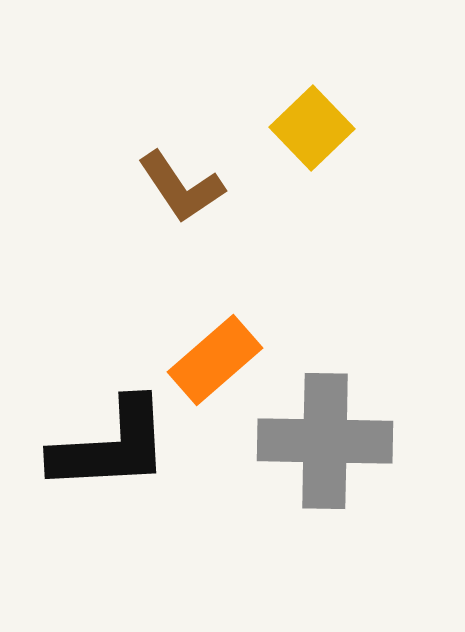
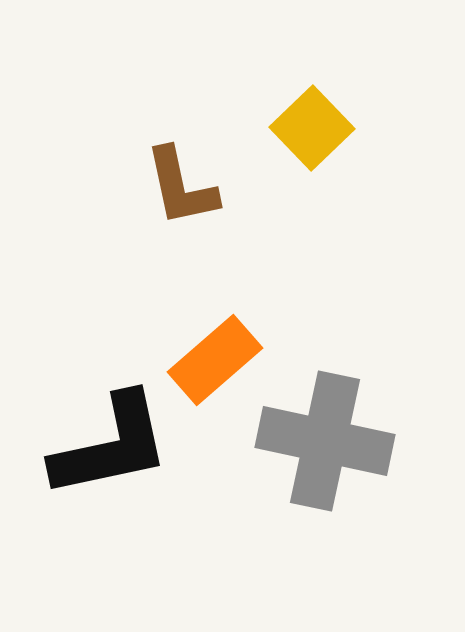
brown L-shape: rotated 22 degrees clockwise
gray cross: rotated 11 degrees clockwise
black L-shape: rotated 9 degrees counterclockwise
